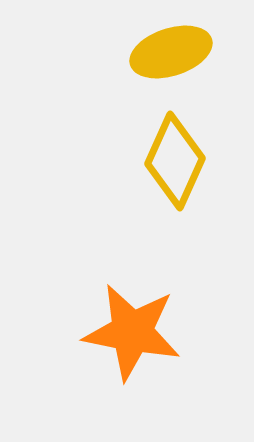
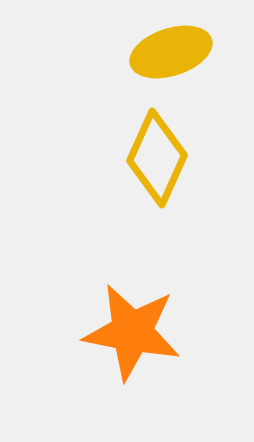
yellow diamond: moved 18 px left, 3 px up
